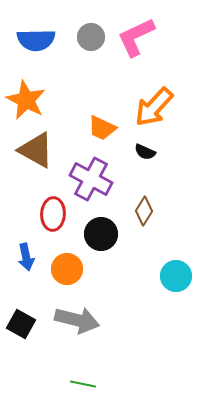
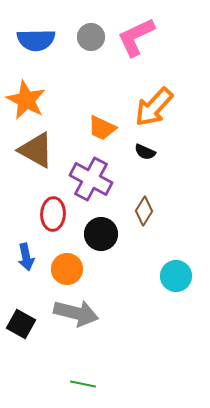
gray arrow: moved 1 px left, 7 px up
